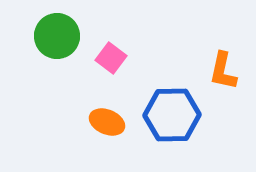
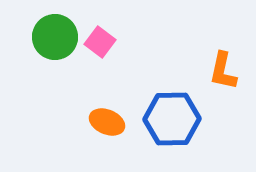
green circle: moved 2 px left, 1 px down
pink square: moved 11 px left, 16 px up
blue hexagon: moved 4 px down
